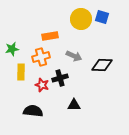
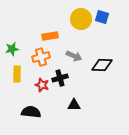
yellow rectangle: moved 4 px left, 2 px down
black semicircle: moved 2 px left, 1 px down
